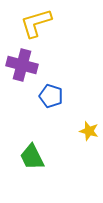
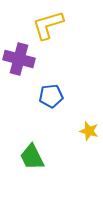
yellow L-shape: moved 12 px right, 2 px down
purple cross: moved 3 px left, 6 px up
blue pentagon: rotated 25 degrees counterclockwise
